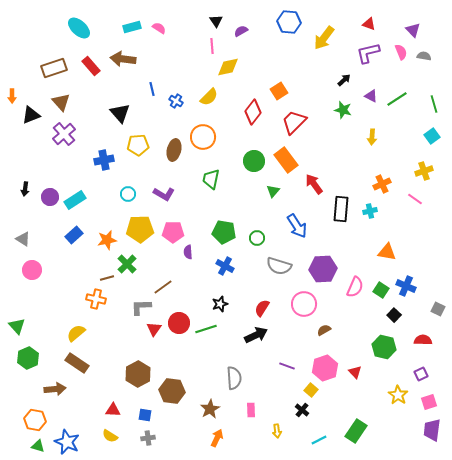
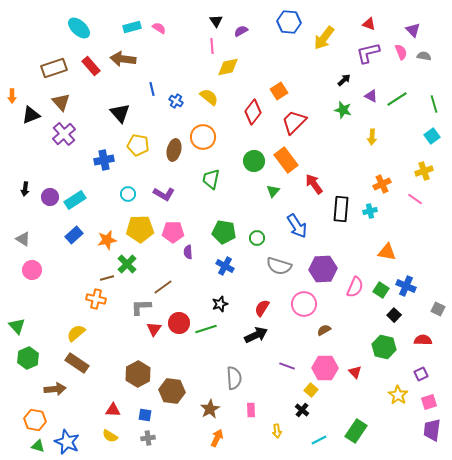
yellow semicircle at (209, 97): rotated 96 degrees counterclockwise
yellow pentagon at (138, 145): rotated 15 degrees clockwise
pink hexagon at (325, 368): rotated 20 degrees clockwise
